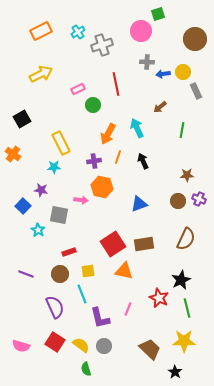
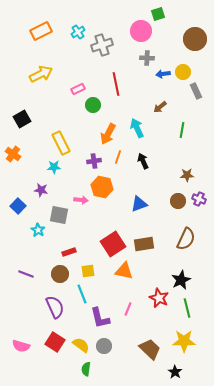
gray cross at (147, 62): moved 4 px up
blue square at (23, 206): moved 5 px left
green semicircle at (86, 369): rotated 24 degrees clockwise
